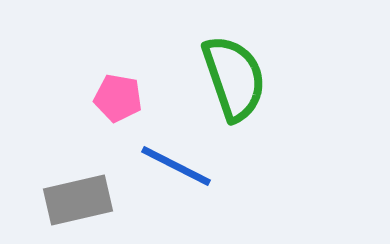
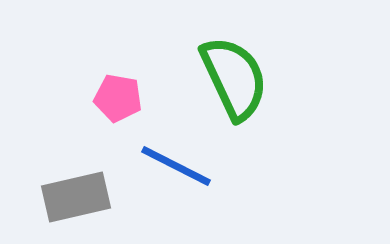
green semicircle: rotated 6 degrees counterclockwise
gray rectangle: moved 2 px left, 3 px up
